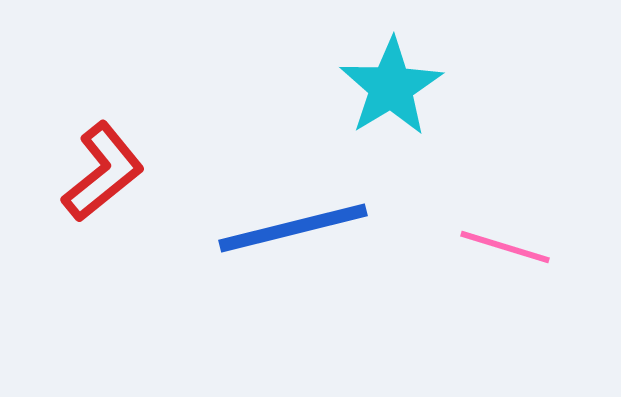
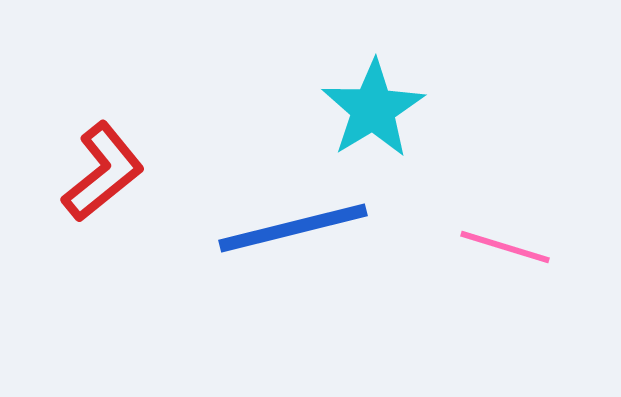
cyan star: moved 18 px left, 22 px down
